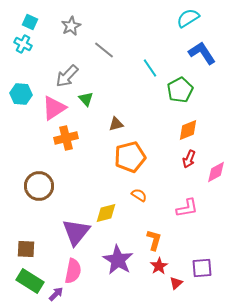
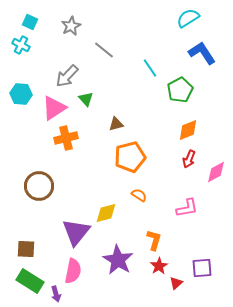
cyan cross: moved 2 px left, 1 px down
purple arrow: rotated 119 degrees clockwise
